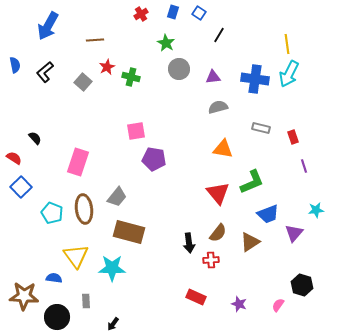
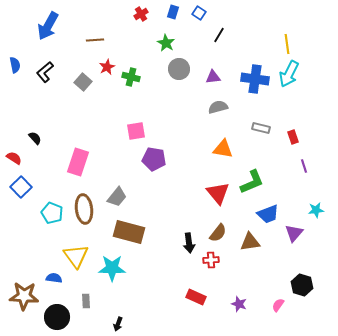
brown triangle at (250, 242): rotated 25 degrees clockwise
black arrow at (113, 324): moved 5 px right; rotated 16 degrees counterclockwise
